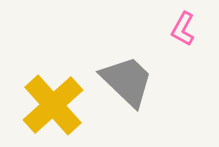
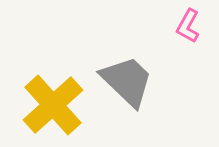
pink L-shape: moved 5 px right, 3 px up
